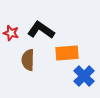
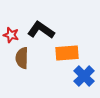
red star: moved 2 px down
brown semicircle: moved 6 px left, 2 px up
